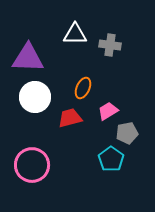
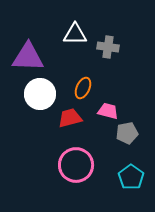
gray cross: moved 2 px left, 2 px down
purple triangle: moved 1 px up
white circle: moved 5 px right, 3 px up
pink trapezoid: rotated 45 degrees clockwise
cyan pentagon: moved 20 px right, 18 px down
pink circle: moved 44 px right
